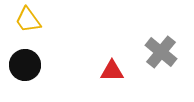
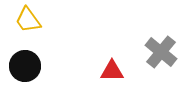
black circle: moved 1 px down
